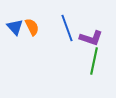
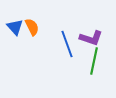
blue line: moved 16 px down
